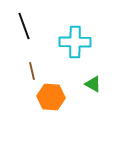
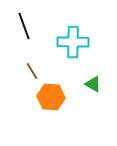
cyan cross: moved 2 px left
brown line: rotated 18 degrees counterclockwise
